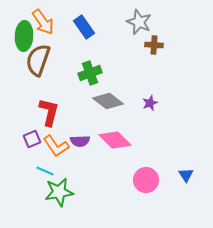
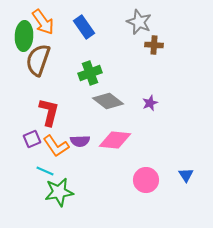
pink diamond: rotated 40 degrees counterclockwise
